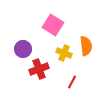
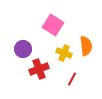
red line: moved 3 px up
